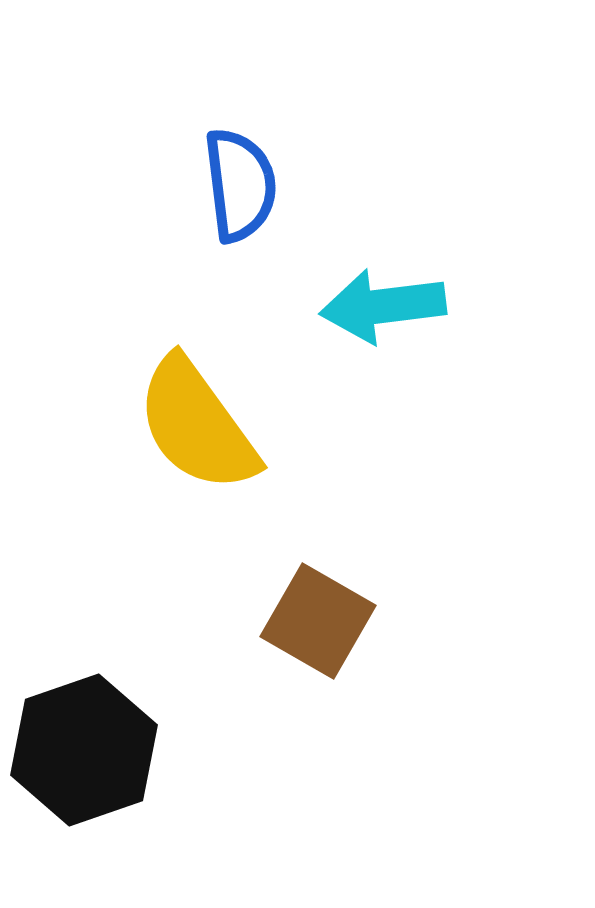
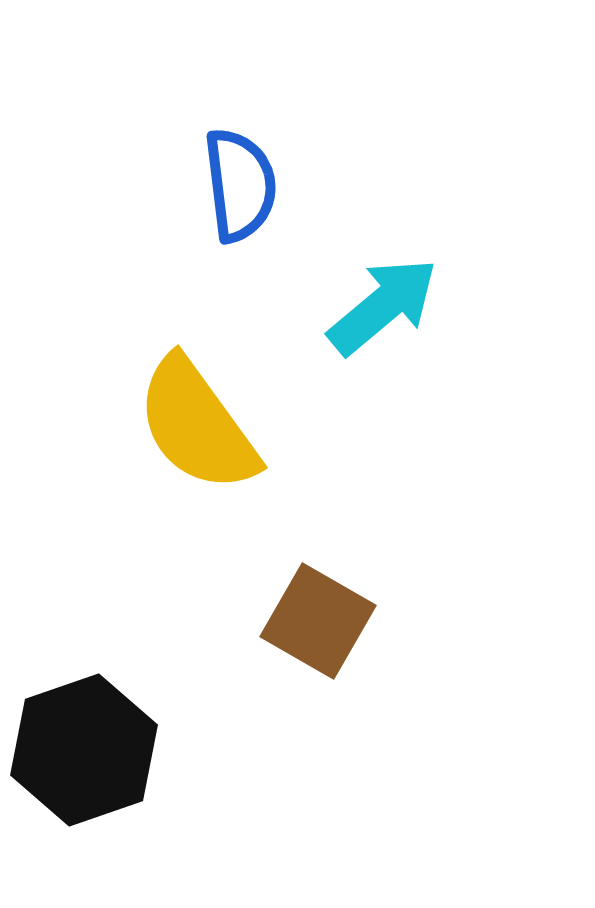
cyan arrow: rotated 147 degrees clockwise
